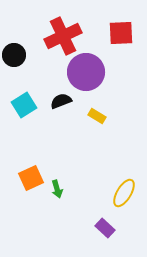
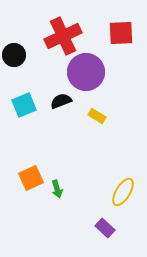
cyan square: rotated 10 degrees clockwise
yellow ellipse: moved 1 px left, 1 px up
